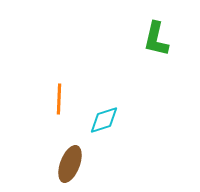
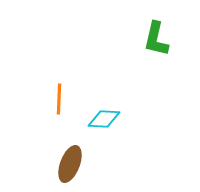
cyan diamond: moved 1 px up; rotated 20 degrees clockwise
